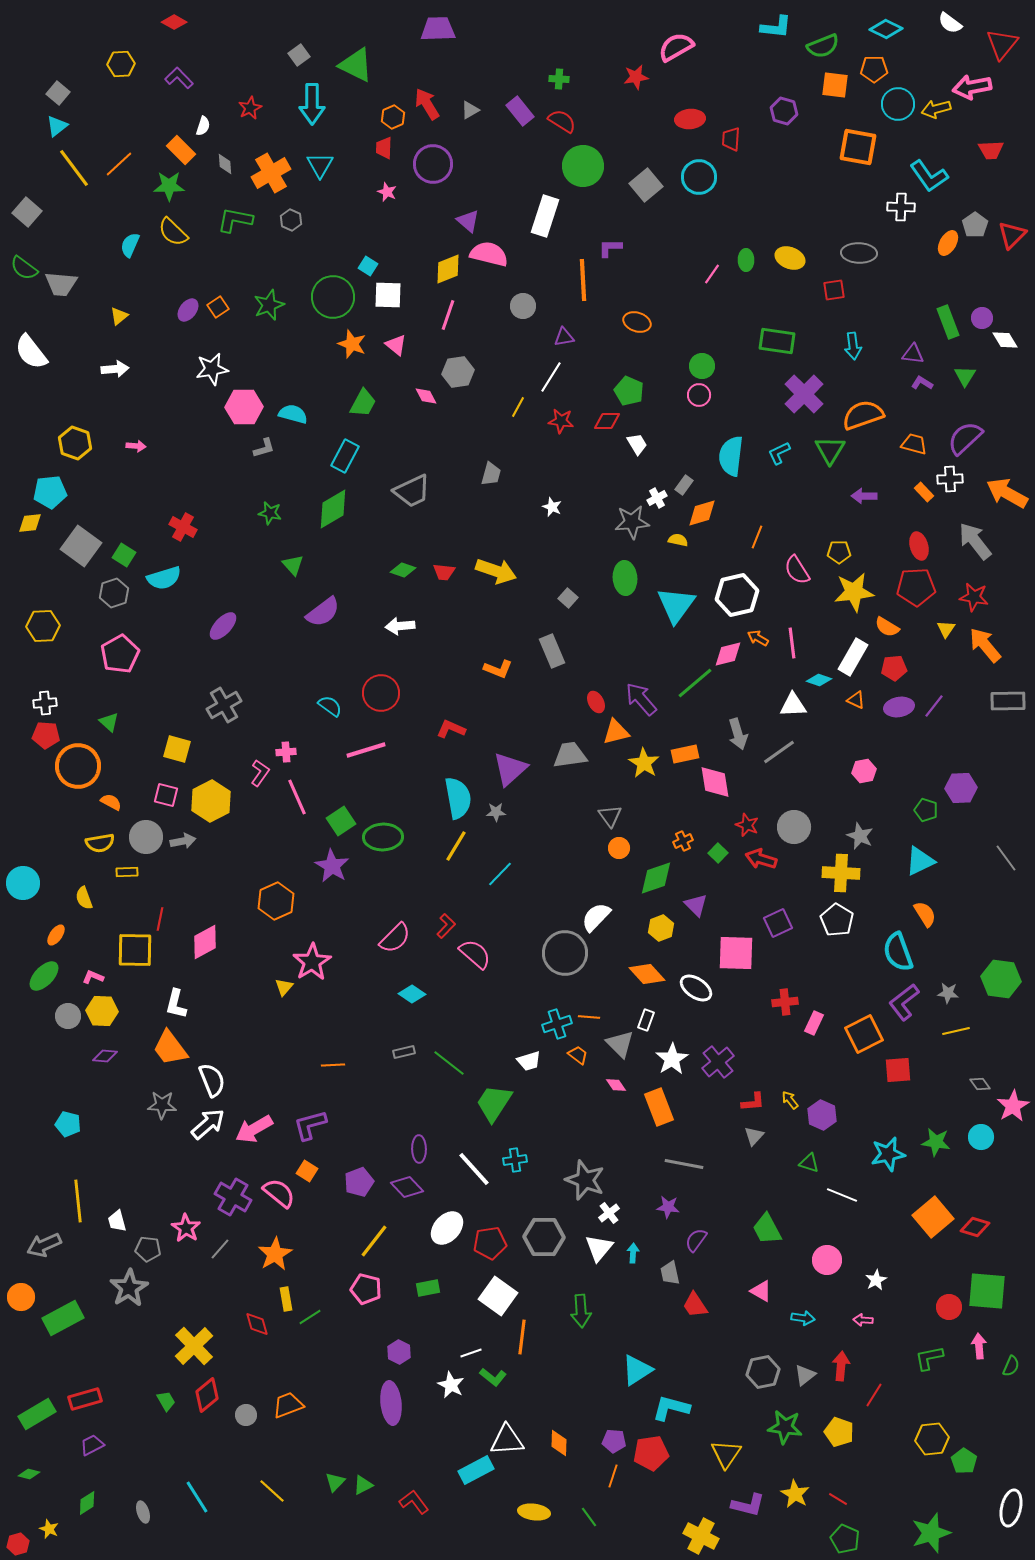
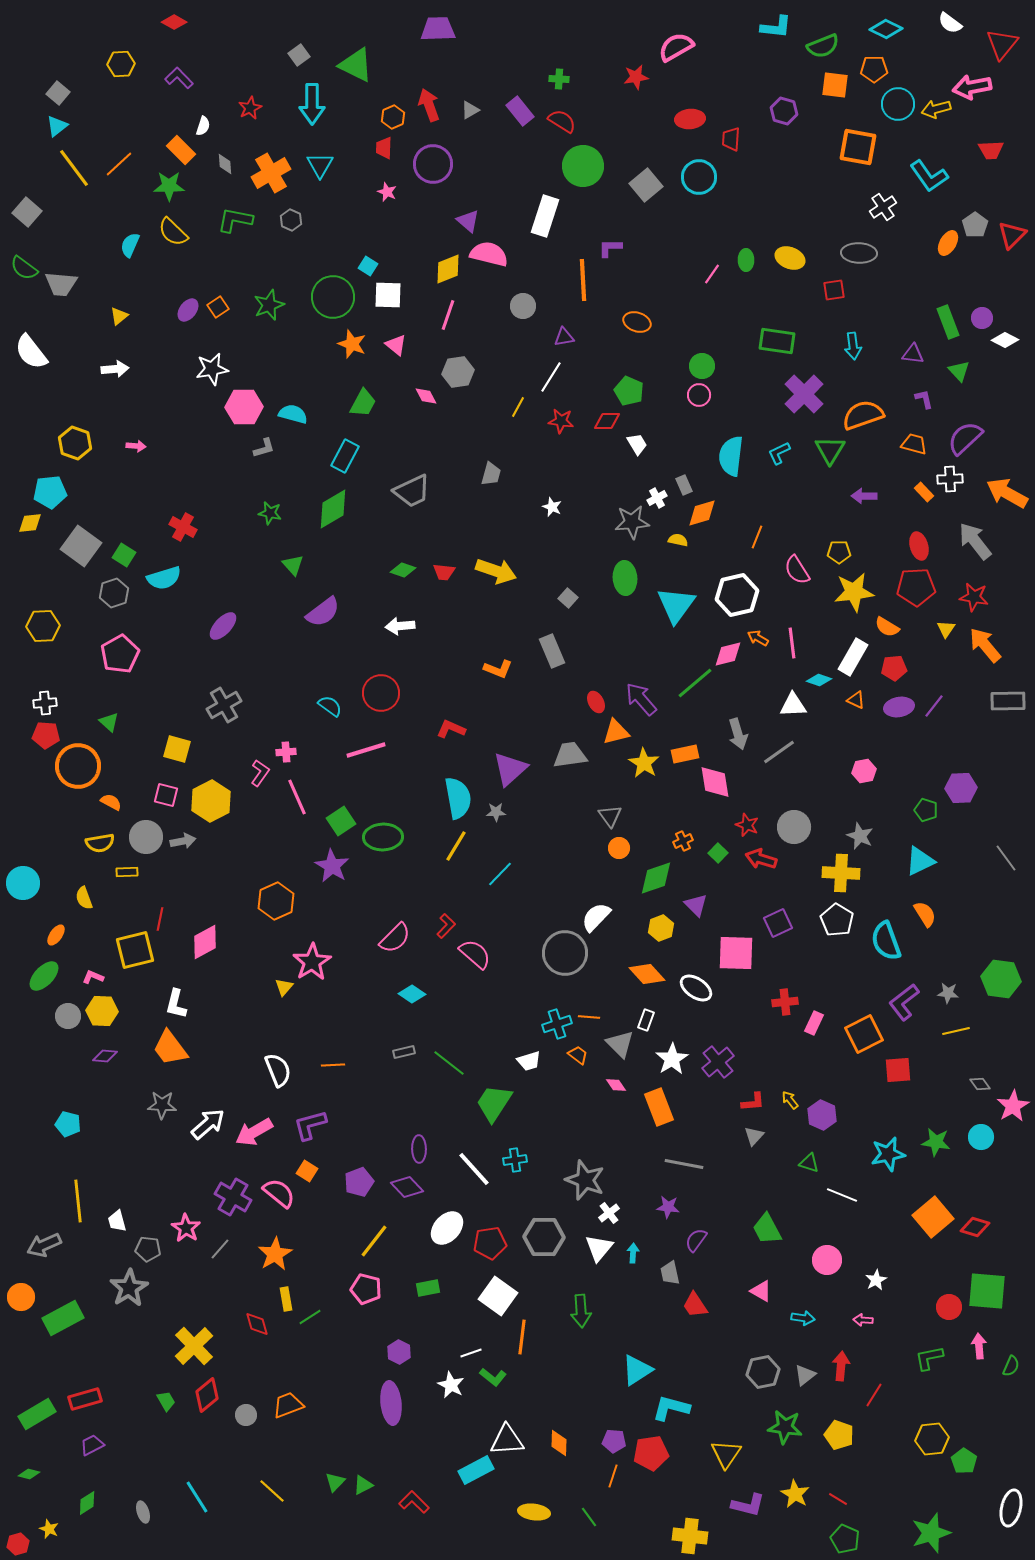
red arrow at (427, 104): moved 2 px right, 1 px down; rotated 12 degrees clockwise
white cross at (901, 207): moved 18 px left; rotated 36 degrees counterclockwise
white diamond at (1005, 340): rotated 32 degrees counterclockwise
green triangle at (965, 376): moved 6 px left, 5 px up; rotated 15 degrees counterclockwise
purple L-shape at (922, 383): moved 2 px right, 16 px down; rotated 45 degrees clockwise
gray rectangle at (684, 485): rotated 60 degrees counterclockwise
yellow square at (135, 950): rotated 15 degrees counterclockwise
cyan semicircle at (898, 952): moved 12 px left, 11 px up
white semicircle at (212, 1080): moved 66 px right, 10 px up
pink arrow at (254, 1129): moved 3 px down
yellow pentagon at (839, 1432): moved 3 px down
red L-shape at (414, 1502): rotated 8 degrees counterclockwise
yellow cross at (701, 1536): moved 11 px left; rotated 20 degrees counterclockwise
